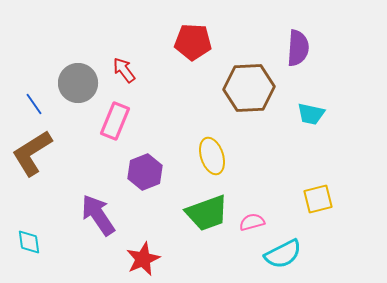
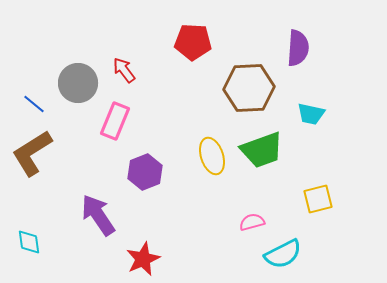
blue line: rotated 15 degrees counterclockwise
green trapezoid: moved 55 px right, 63 px up
